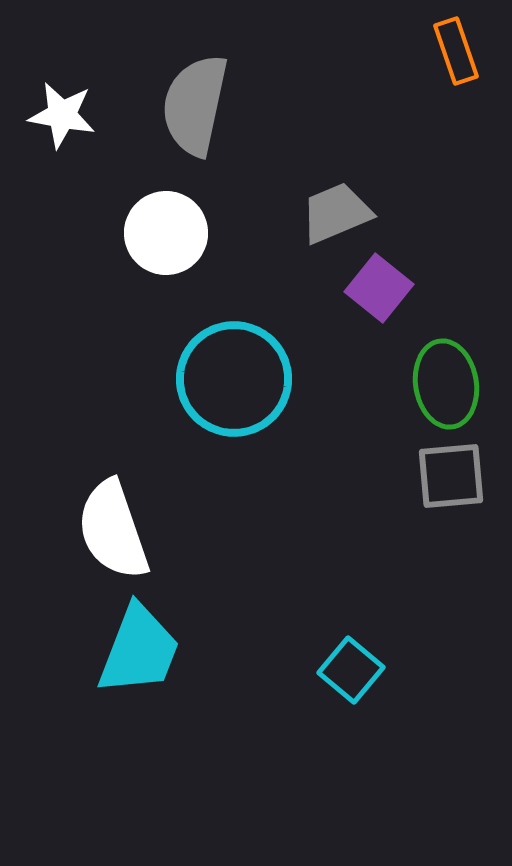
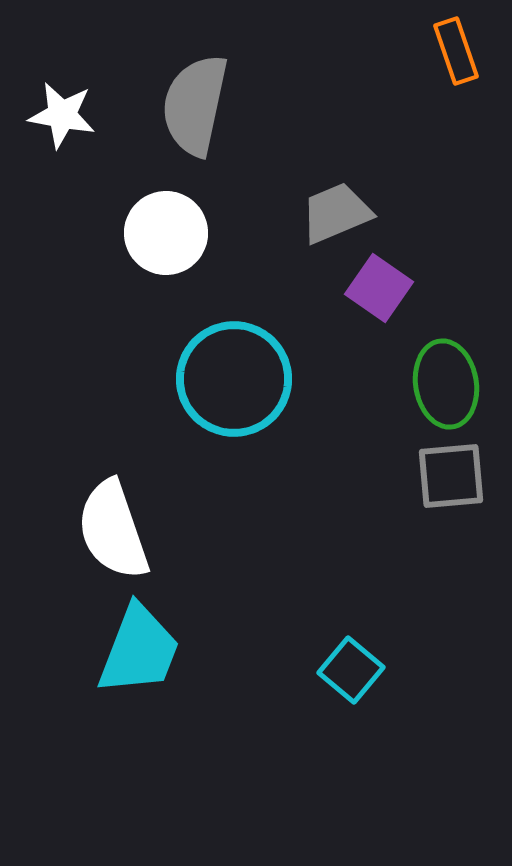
purple square: rotated 4 degrees counterclockwise
